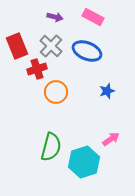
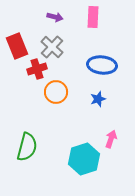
pink rectangle: rotated 65 degrees clockwise
gray cross: moved 1 px right, 1 px down
blue ellipse: moved 15 px right, 14 px down; rotated 16 degrees counterclockwise
blue star: moved 9 px left, 8 px down
pink arrow: rotated 36 degrees counterclockwise
green semicircle: moved 24 px left
cyan hexagon: moved 3 px up
